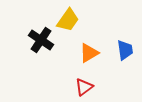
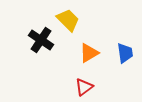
yellow trapezoid: rotated 80 degrees counterclockwise
blue trapezoid: moved 3 px down
